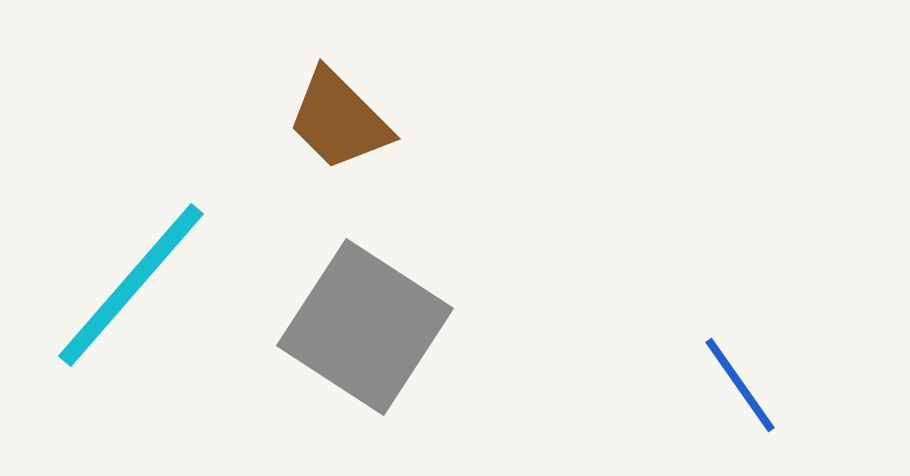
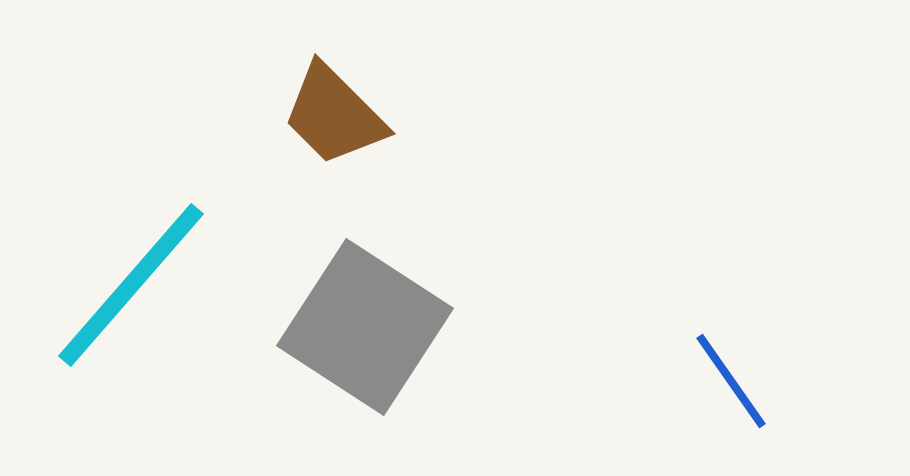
brown trapezoid: moved 5 px left, 5 px up
blue line: moved 9 px left, 4 px up
